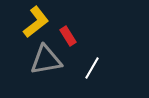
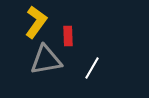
yellow L-shape: rotated 16 degrees counterclockwise
red rectangle: rotated 30 degrees clockwise
